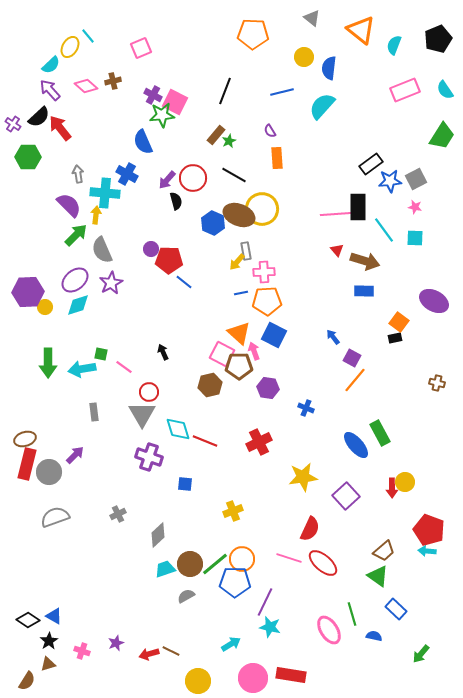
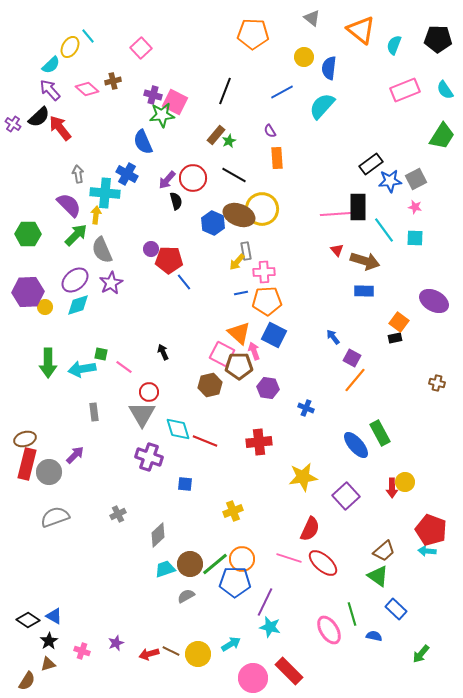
black pentagon at (438, 39): rotated 24 degrees clockwise
pink square at (141, 48): rotated 20 degrees counterclockwise
pink diamond at (86, 86): moved 1 px right, 3 px down
blue line at (282, 92): rotated 15 degrees counterclockwise
purple cross at (153, 95): rotated 12 degrees counterclockwise
green hexagon at (28, 157): moved 77 px down
blue line at (184, 282): rotated 12 degrees clockwise
red cross at (259, 442): rotated 20 degrees clockwise
red pentagon at (429, 530): moved 2 px right
red rectangle at (291, 675): moved 2 px left, 4 px up; rotated 36 degrees clockwise
yellow circle at (198, 681): moved 27 px up
